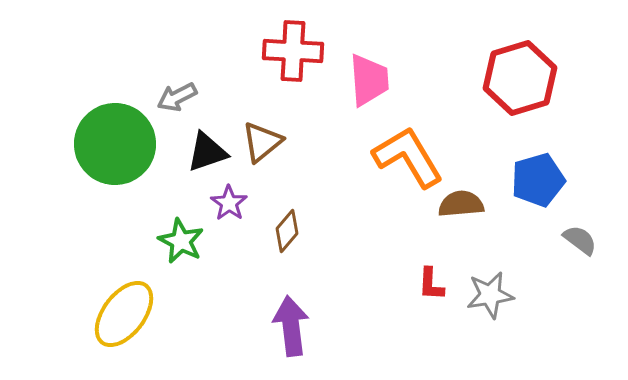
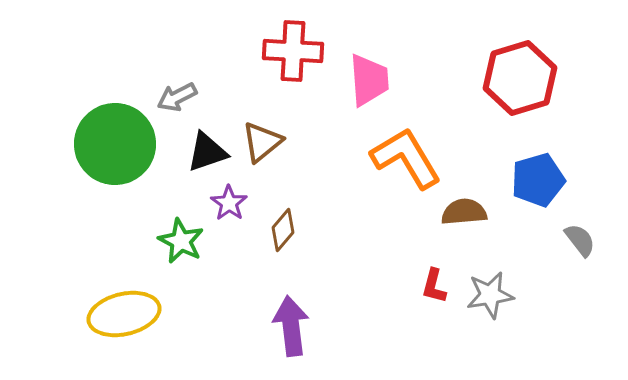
orange L-shape: moved 2 px left, 1 px down
brown semicircle: moved 3 px right, 8 px down
brown diamond: moved 4 px left, 1 px up
gray semicircle: rotated 15 degrees clockwise
red L-shape: moved 3 px right, 2 px down; rotated 12 degrees clockwise
yellow ellipse: rotated 40 degrees clockwise
